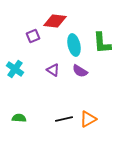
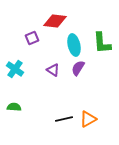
purple square: moved 1 px left, 2 px down
purple semicircle: moved 2 px left, 3 px up; rotated 91 degrees clockwise
green semicircle: moved 5 px left, 11 px up
